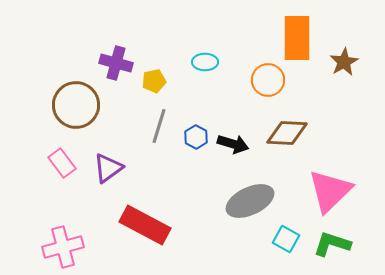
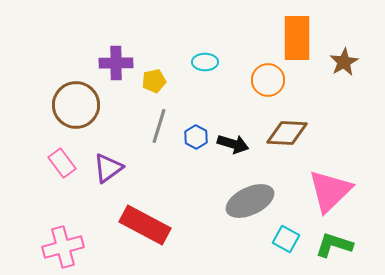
purple cross: rotated 16 degrees counterclockwise
green L-shape: moved 2 px right, 1 px down
